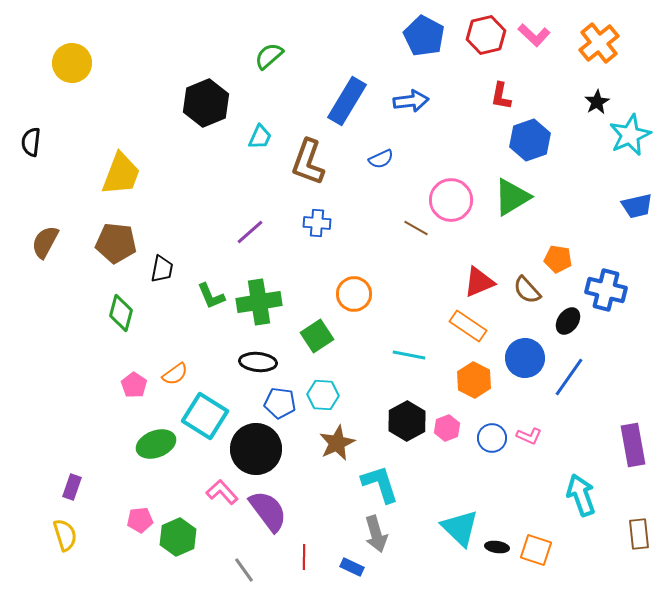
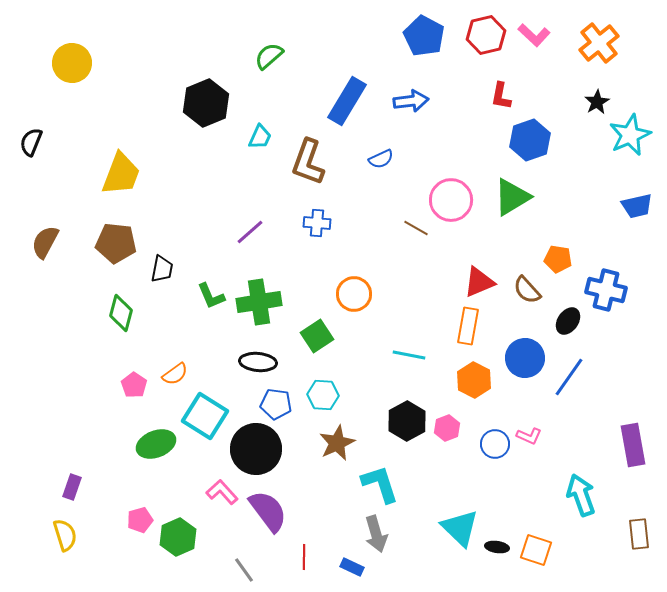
black semicircle at (31, 142): rotated 16 degrees clockwise
orange rectangle at (468, 326): rotated 66 degrees clockwise
blue pentagon at (280, 403): moved 4 px left, 1 px down
blue circle at (492, 438): moved 3 px right, 6 px down
pink pentagon at (140, 520): rotated 10 degrees counterclockwise
